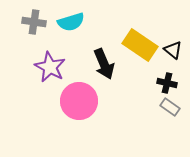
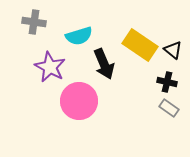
cyan semicircle: moved 8 px right, 14 px down
black cross: moved 1 px up
gray rectangle: moved 1 px left, 1 px down
